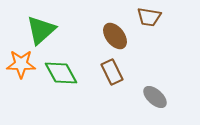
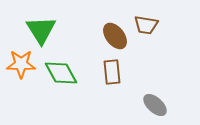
brown trapezoid: moved 3 px left, 8 px down
green triangle: rotated 20 degrees counterclockwise
brown rectangle: rotated 20 degrees clockwise
gray ellipse: moved 8 px down
